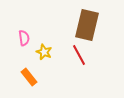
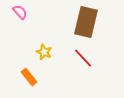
brown rectangle: moved 1 px left, 3 px up
pink semicircle: moved 4 px left, 26 px up; rotated 35 degrees counterclockwise
red line: moved 4 px right, 3 px down; rotated 15 degrees counterclockwise
